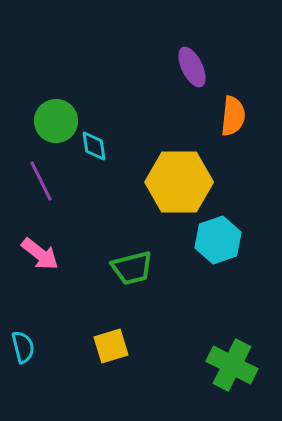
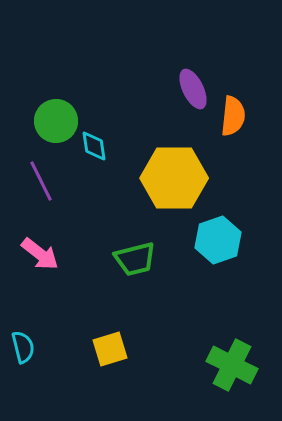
purple ellipse: moved 1 px right, 22 px down
yellow hexagon: moved 5 px left, 4 px up
green trapezoid: moved 3 px right, 9 px up
yellow square: moved 1 px left, 3 px down
